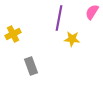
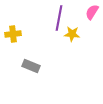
yellow cross: rotated 21 degrees clockwise
yellow star: moved 5 px up
gray rectangle: rotated 48 degrees counterclockwise
